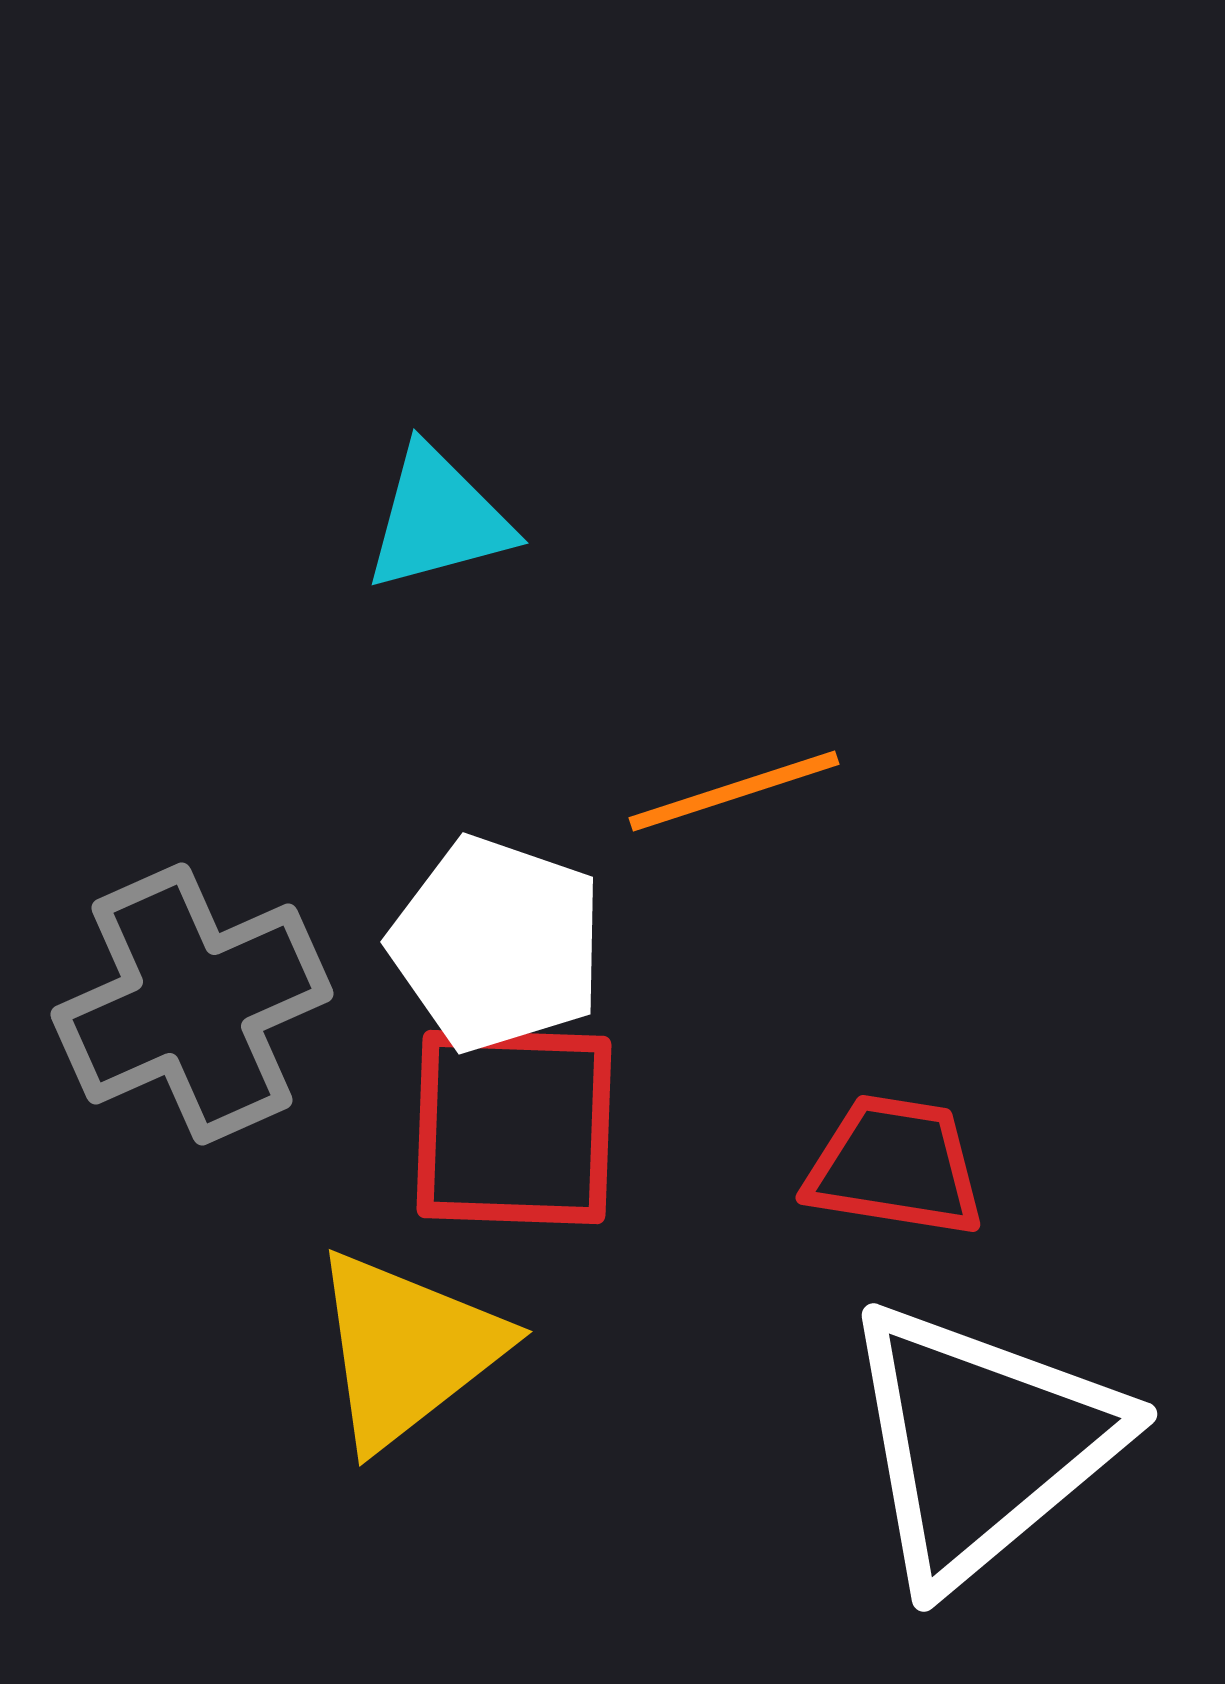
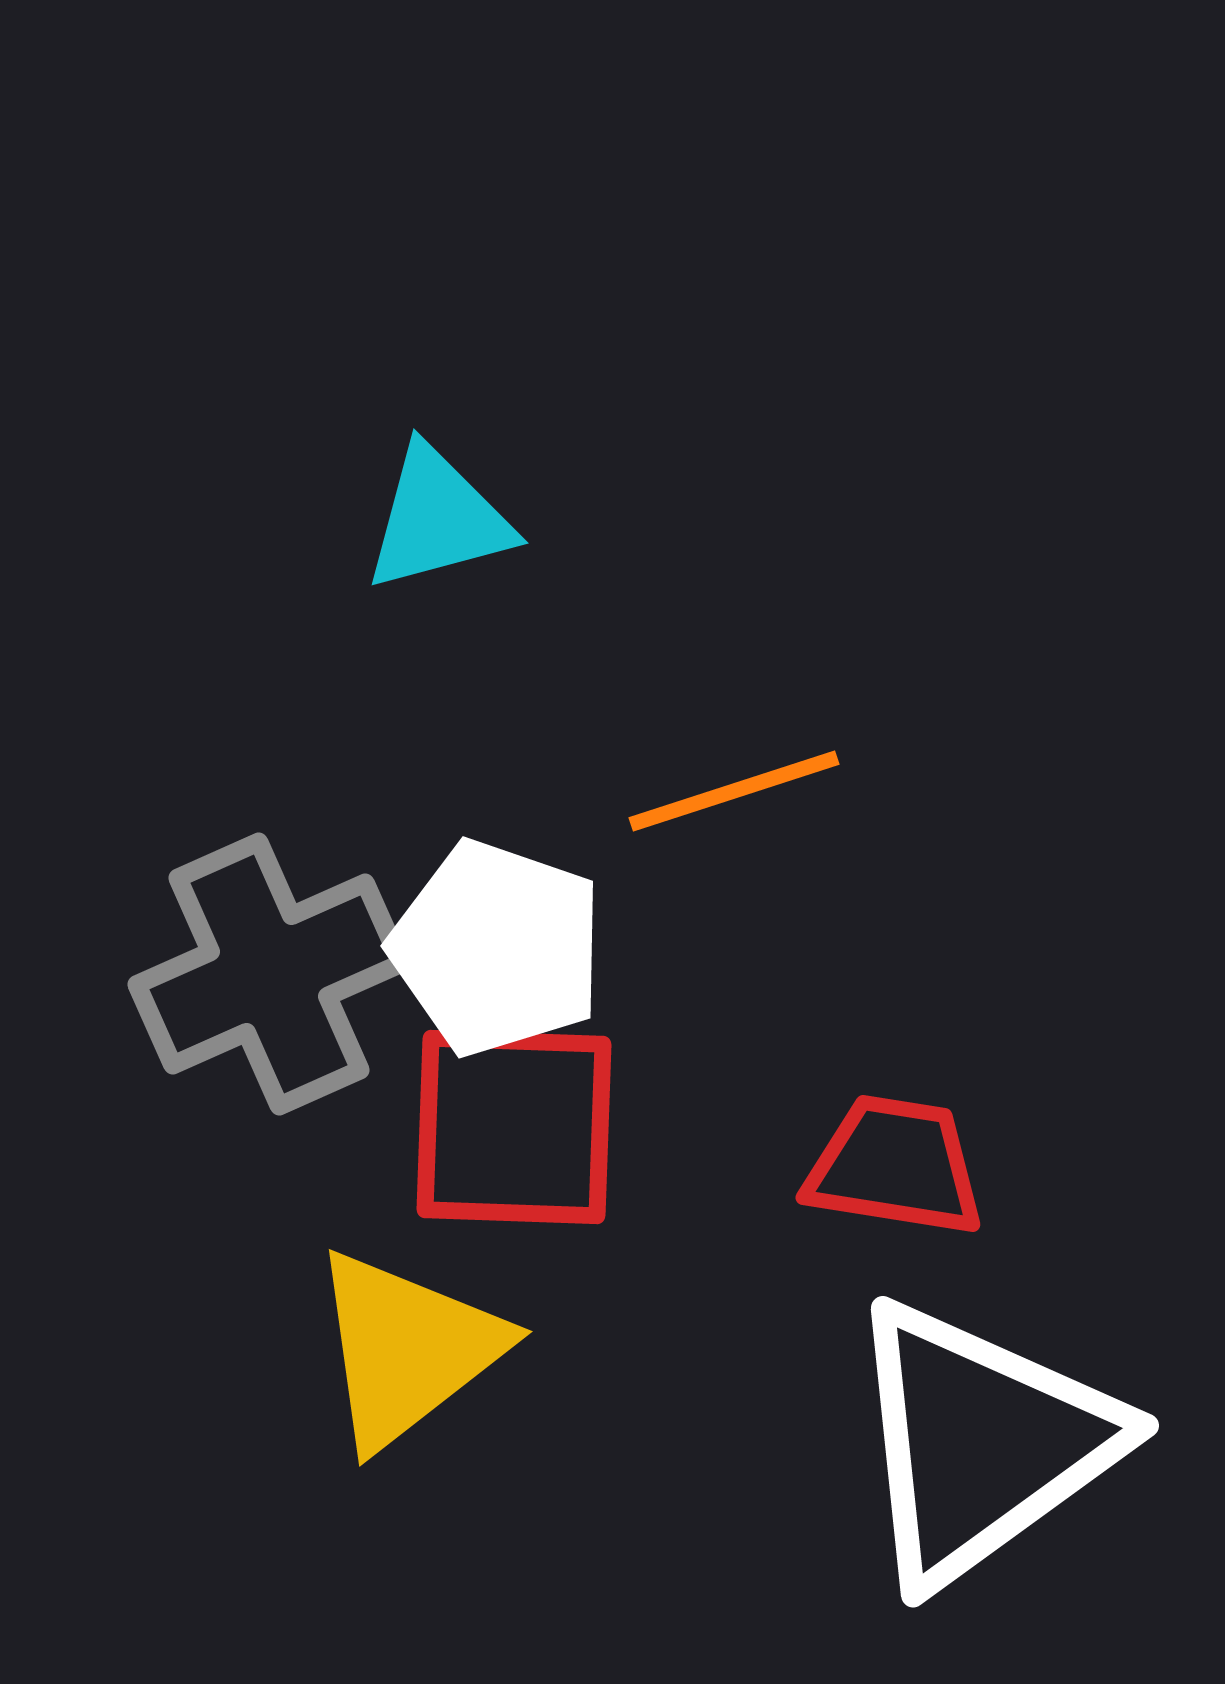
white pentagon: moved 4 px down
gray cross: moved 77 px right, 30 px up
white triangle: rotated 4 degrees clockwise
